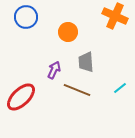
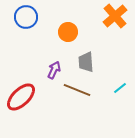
orange cross: rotated 25 degrees clockwise
